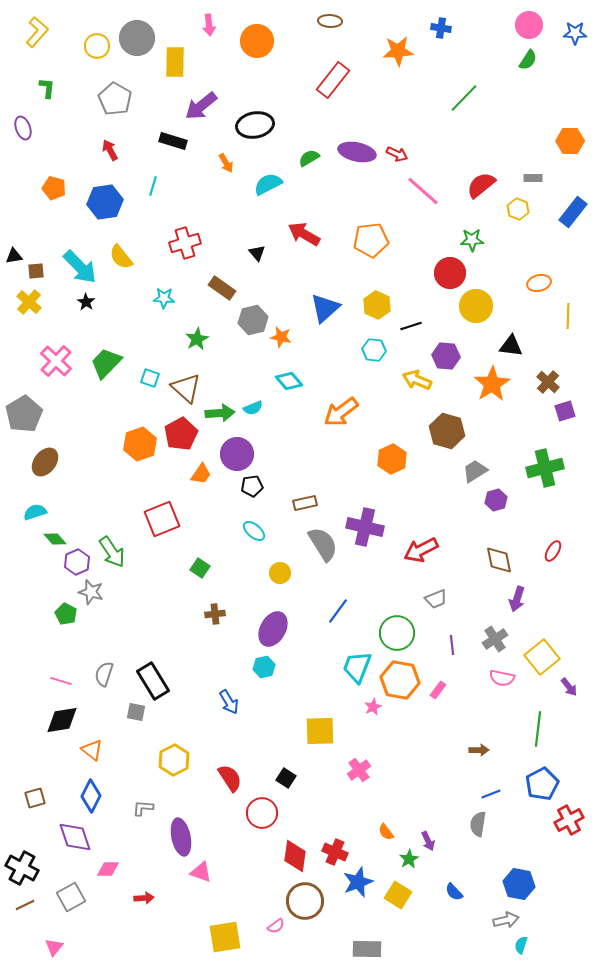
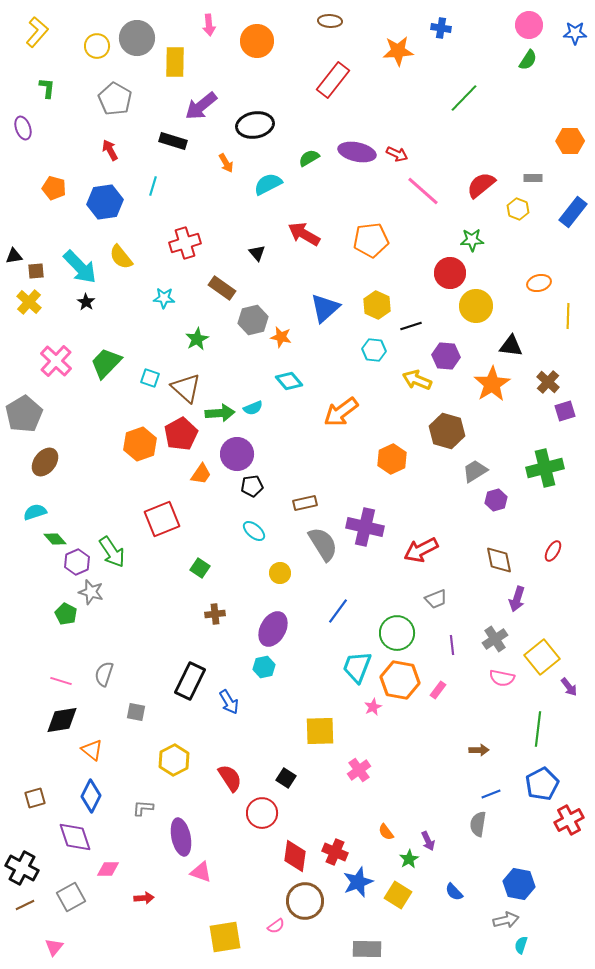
black rectangle at (153, 681): moved 37 px right; rotated 57 degrees clockwise
